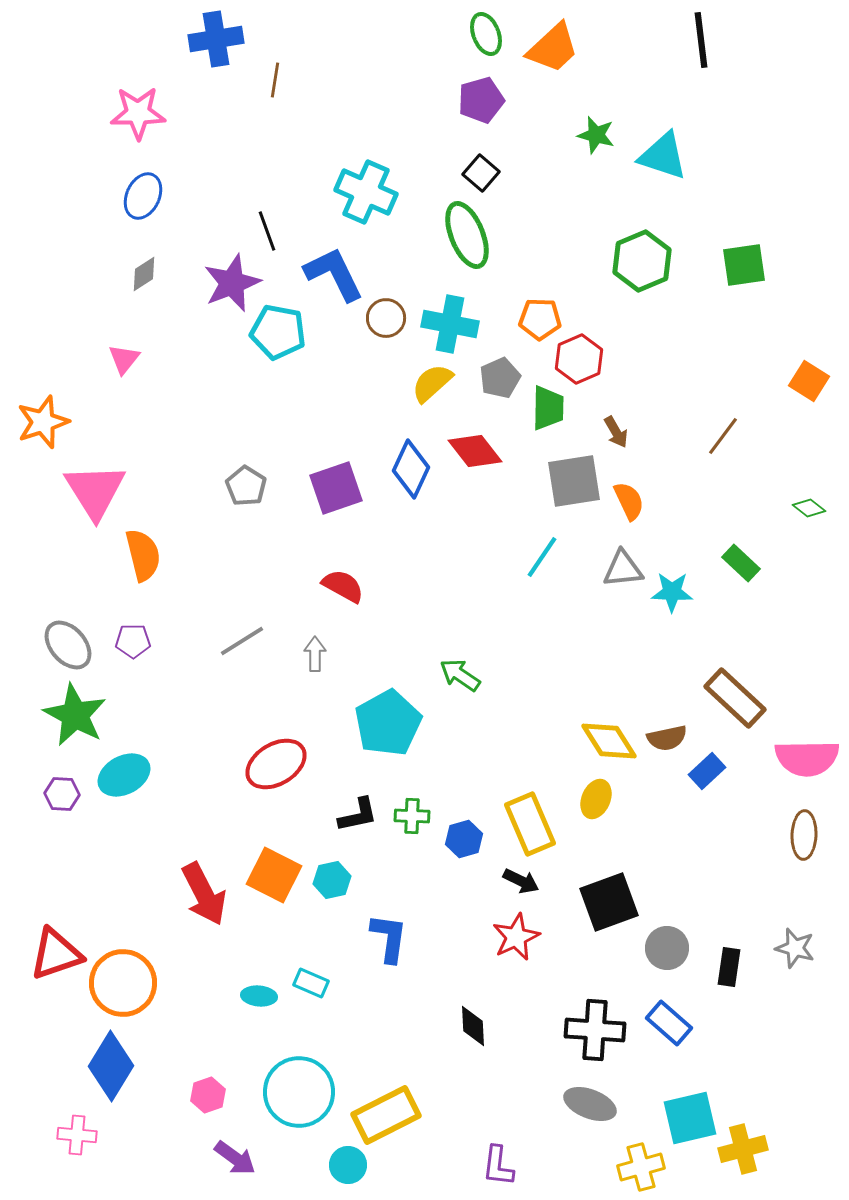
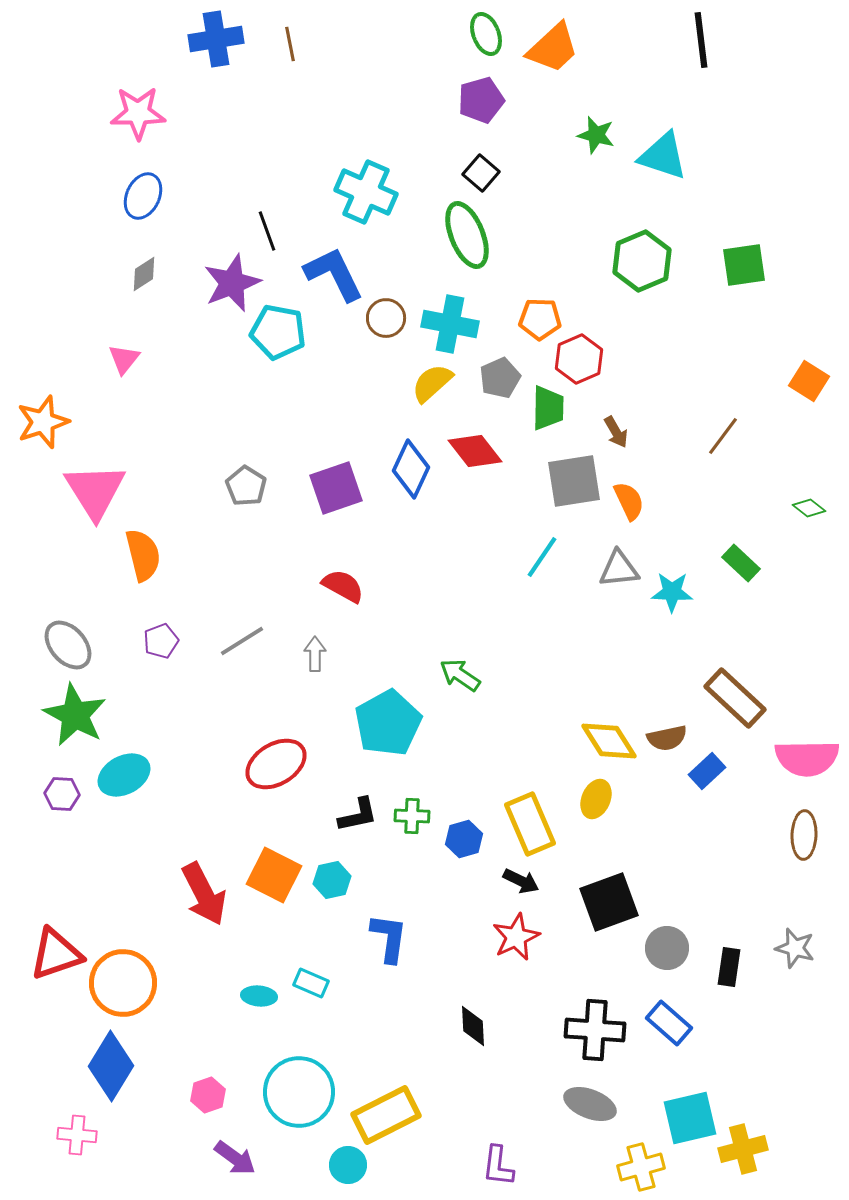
brown line at (275, 80): moved 15 px right, 36 px up; rotated 20 degrees counterclockwise
gray triangle at (623, 569): moved 4 px left
purple pentagon at (133, 641): moved 28 px right; rotated 20 degrees counterclockwise
